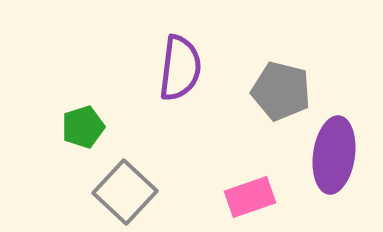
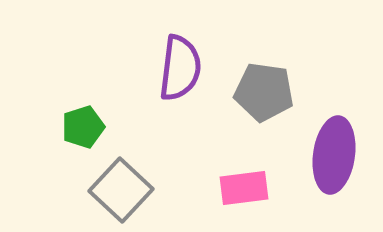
gray pentagon: moved 17 px left, 1 px down; rotated 6 degrees counterclockwise
gray square: moved 4 px left, 2 px up
pink rectangle: moved 6 px left, 9 px up; rotated 12 degrees clockwise
